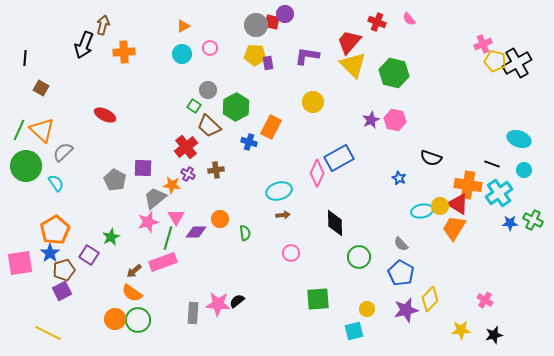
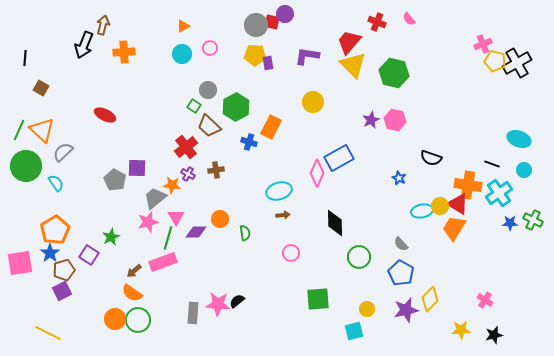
purple square at (143, 168): moved 6 px left
